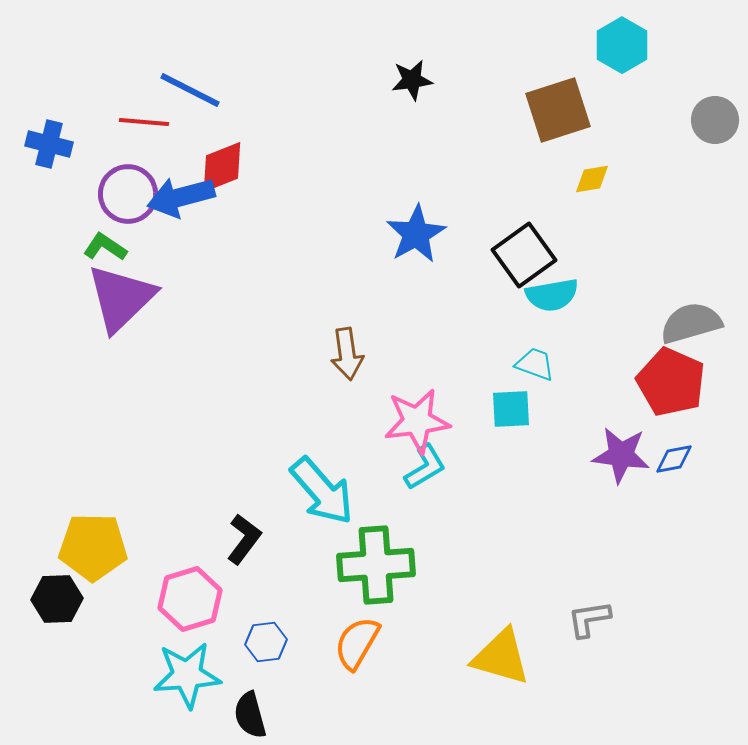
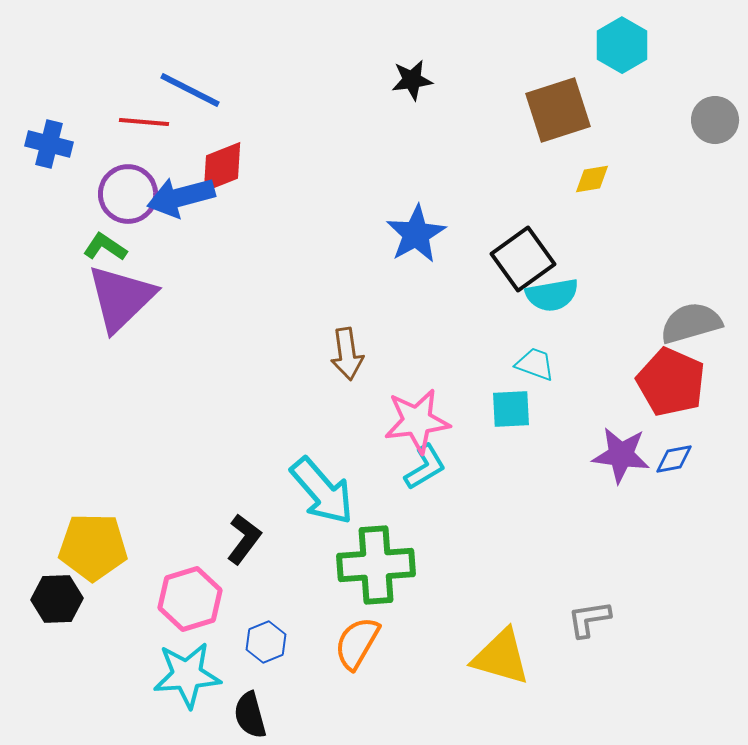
black square: moved 1 px left, 4 px down
blue hexagon: rotated 15 degrees counterclockwise
